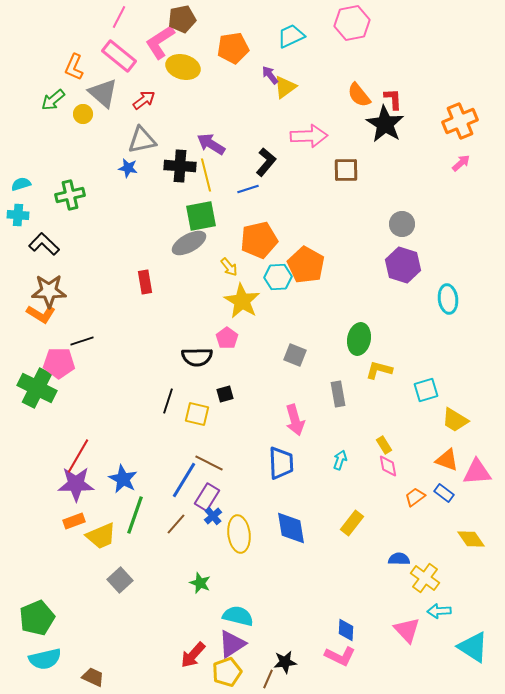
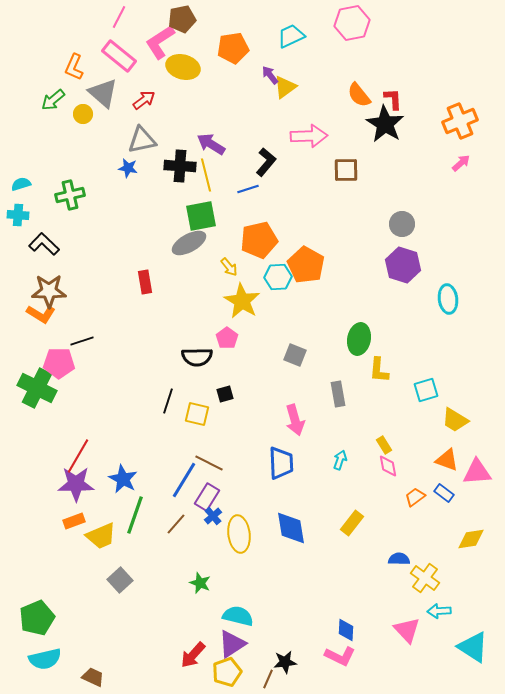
yellow L-shape at (379, 370): rotated 100 degrees counterclockwise
yellow diamond at (471, 539): rotated 64 degrees counterclockwise
